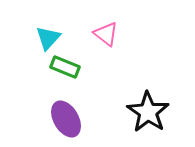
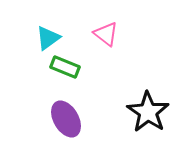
cyan triangle: rotated 12 degrees clockwise
